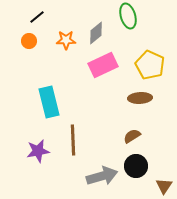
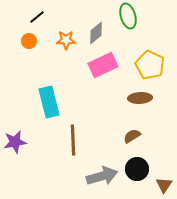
purple star: moved 23 px left, 9 px up
black circle: moved 1 px right, 3 px down
brown triangle: moved 1 px up
